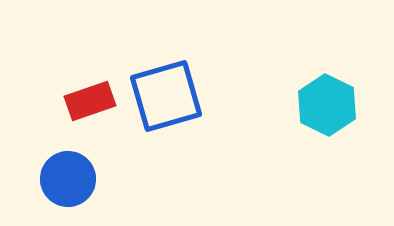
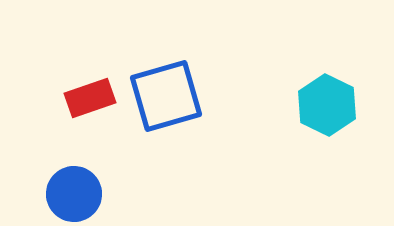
red rectangle: moved 3 px up
blue circle: moved 6 px right, 15 px down
